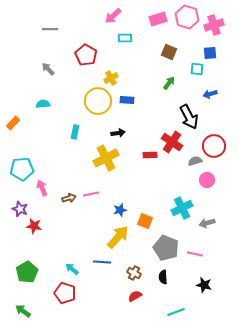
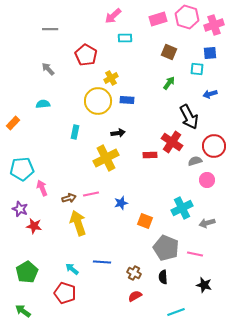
blue star at (120, 210): moved 1 px right, 7 px up
yellow arrow at (118, 237): moved 40 px left, 14 px up; rotated 60 degrees counterclockwise
